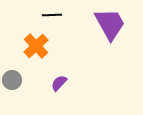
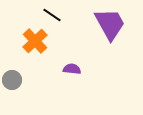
black line: rotated 36 degrees clockwise
orange cross: moved 1 px left, 5 px up
purple semicircle: moved 13 px right, 14 px up; rotated 54 degrees clockwise
